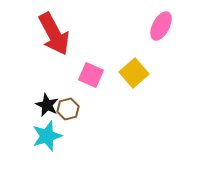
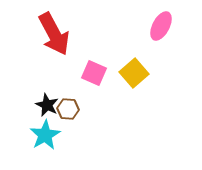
pink square: moved 3 px right, 2 px up
brown hexagon: rotated 20 degrees clockwise
cyan star: moved 2 px left, 1 px up; rotated 12 degrees counterclockwise
